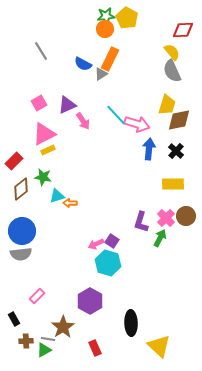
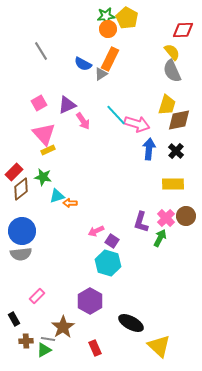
orange circle at (105, 29): moved 3 px right
pink triangle at (44, 134): rotated 45 degrees counterclockwise
red rectangle at (14, 161): moved 11 px down
pink arrow at (96, 244): moved 13 px up
black ellipse at (131, 323): rotated 60 degrees counterclockwise
